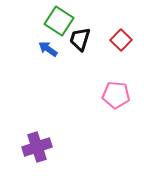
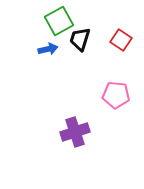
green square: rotated 28 degrees clockwise
red square: rotated 10 degrees counterclockwise
blue arrow: rotated 132 degrees clockwise
purple cross: moved 38 px right, 15 px up
